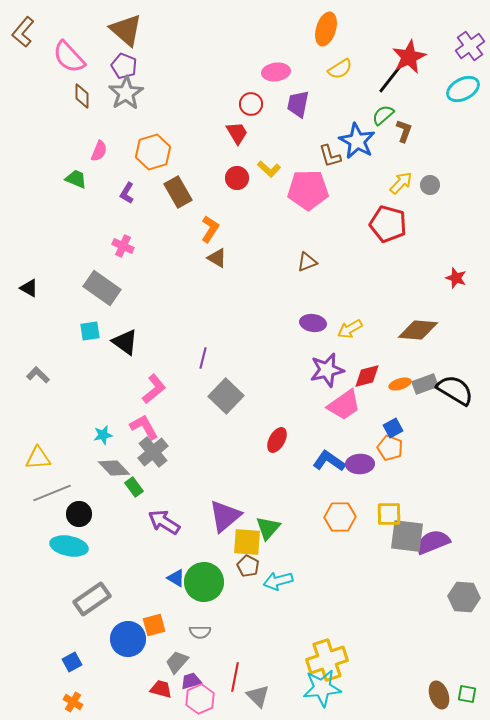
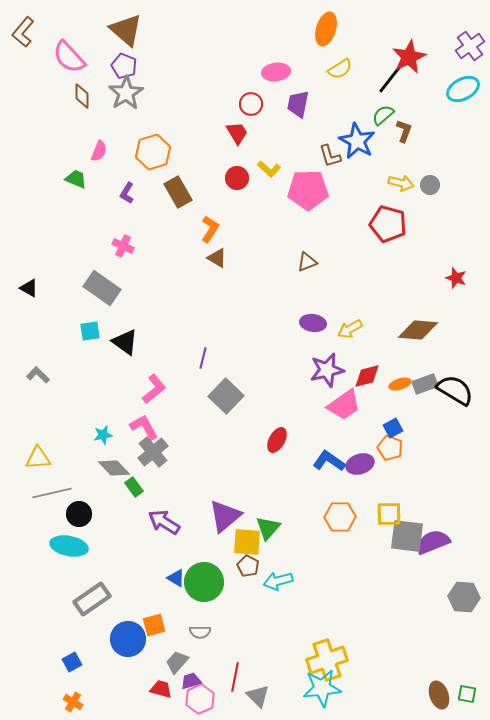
yellow arrow at (401, 183): rotated 60 degrees clockwise
purple ellipse at (360, 464): rotated 16 degrees counterclockwise
gray line at (52, 493): rotated 9 degrees clockwise
